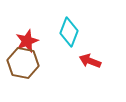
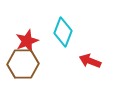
cyan diamond: moved 6 px left
brown hexagon: moved 1 px down; rotated 12 degrees counterclockwise
